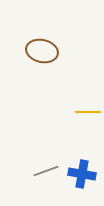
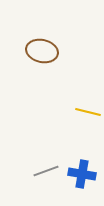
yellow line: rotated 15 degrees clockwise
